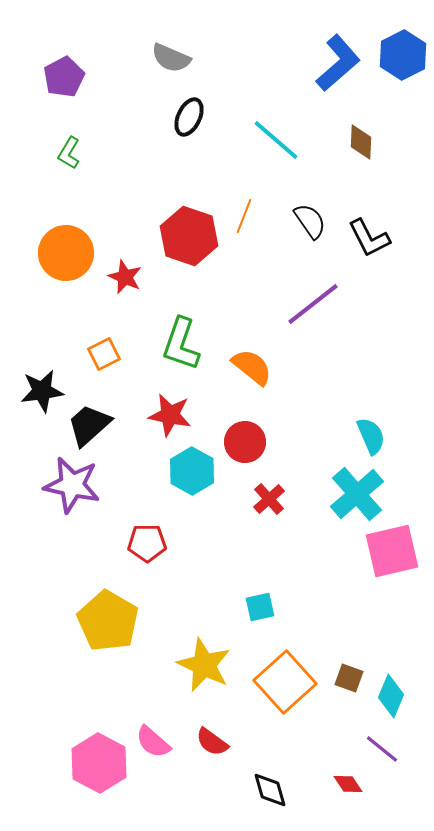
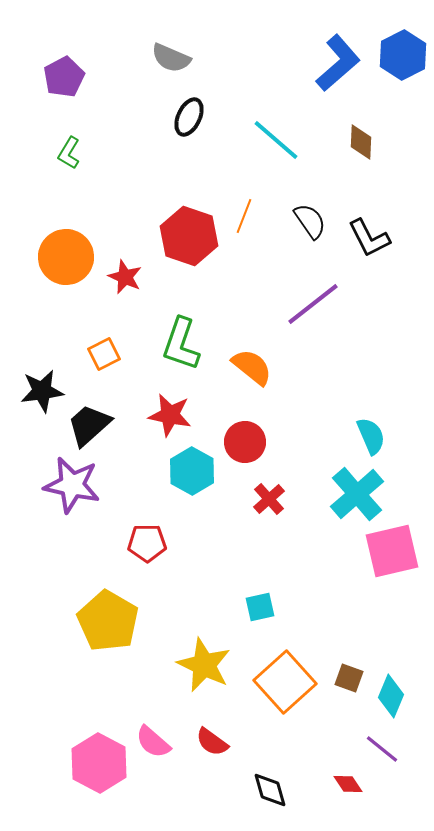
orange circle at (66, 253): moved 4 px down
